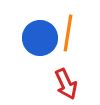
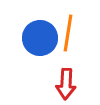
red arrow: rotated 28 degrees clockwise
